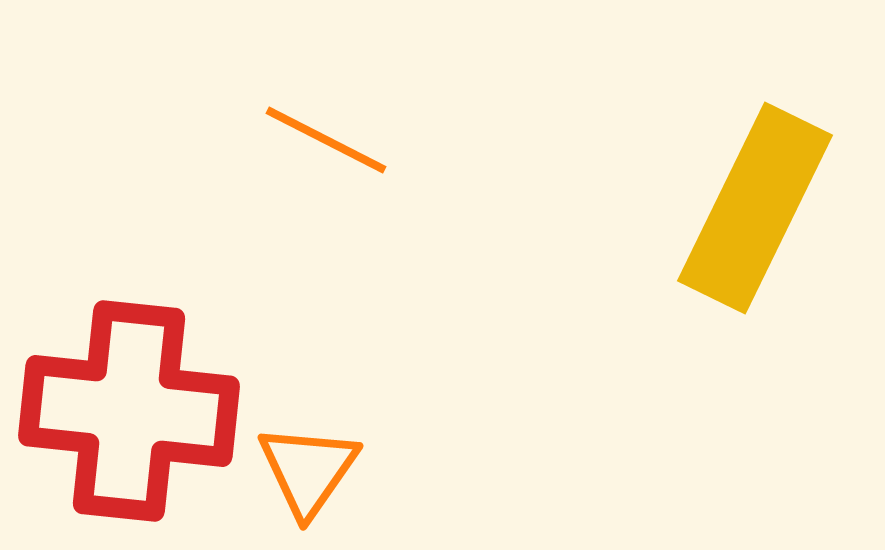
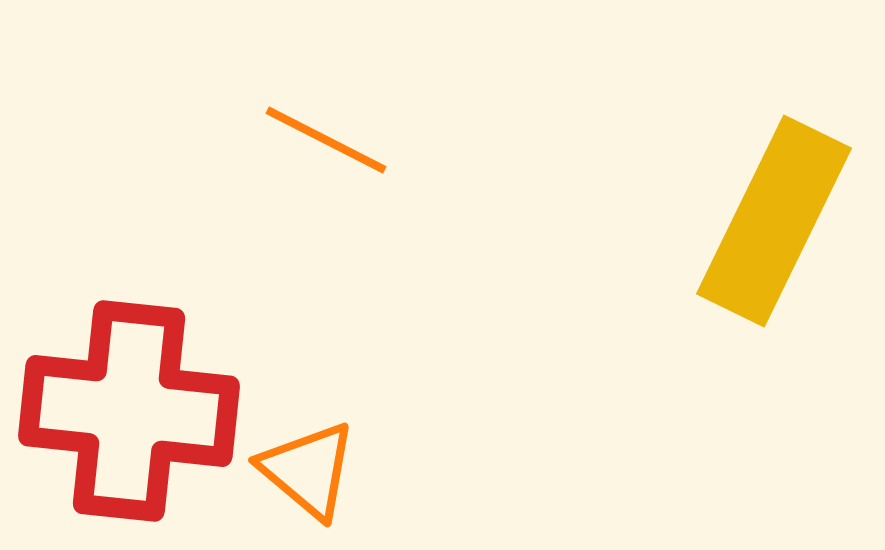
yellow rectangle: moved 19 px right, 13 px down
orange triangle: rotated 25 degrees counterclockwise
